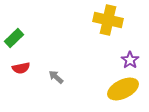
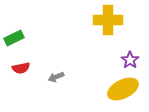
yellow cross: rotated 12 degrees counterclockwise
green rectangle: rotated 18 degrees clockwise
gray arrow: rotated 63 degrees counterclockwise
